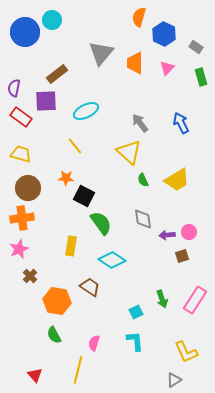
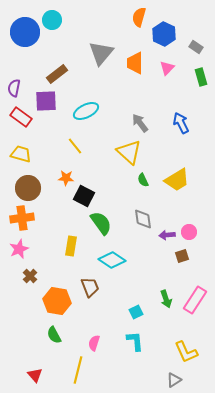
brown trapezoid at (90, 287): rotated 35 degrees clockwise
green arrow at (162, 299): moved 4 px right
